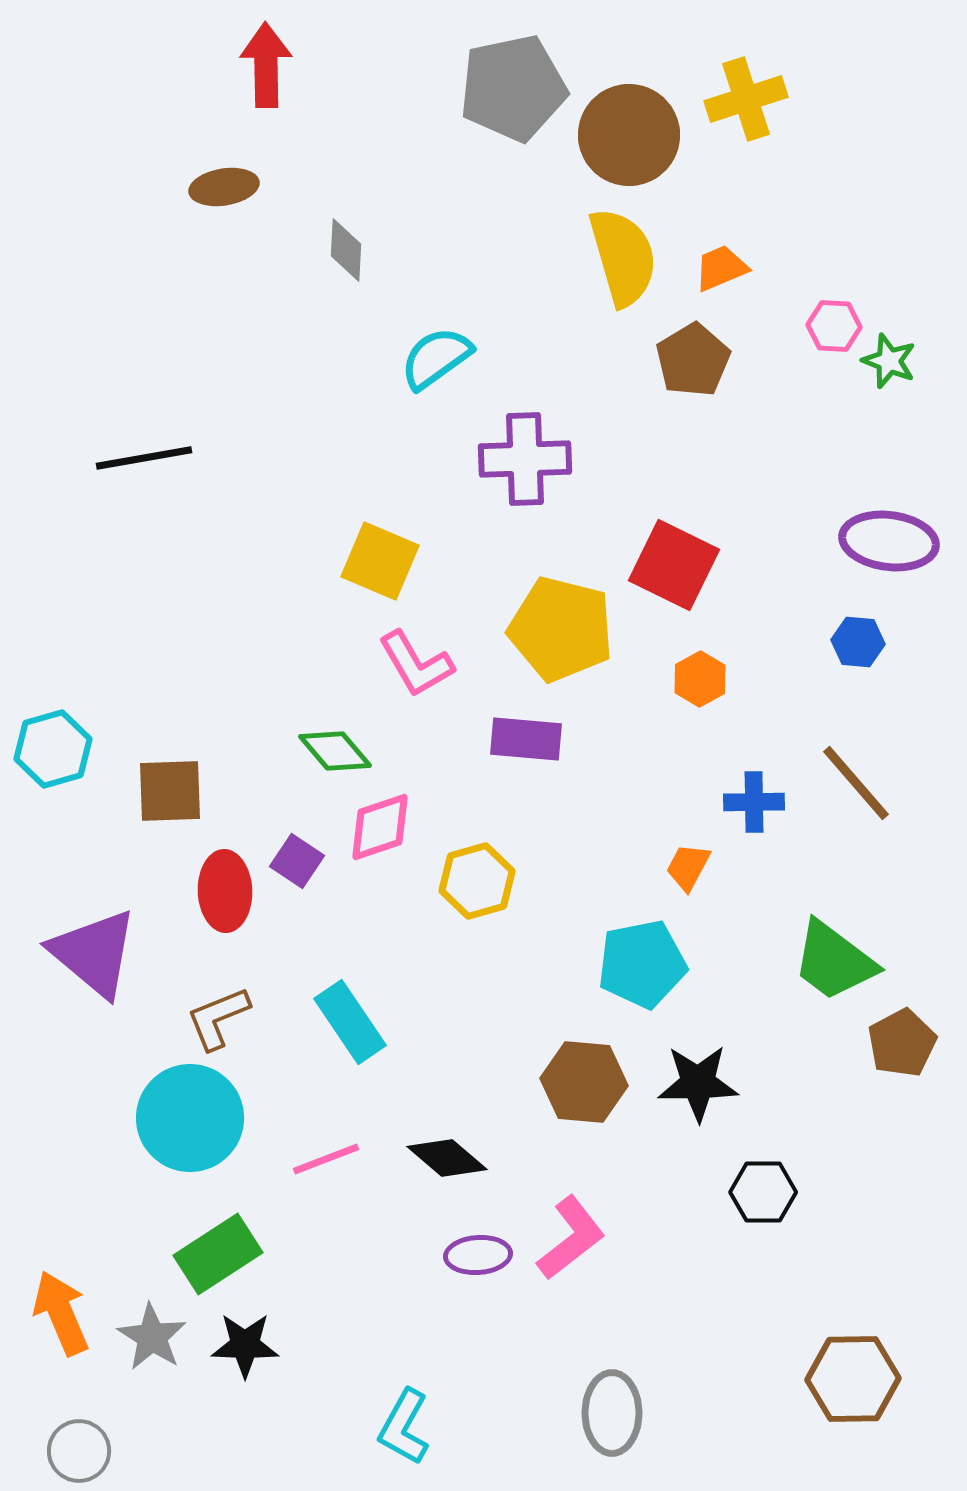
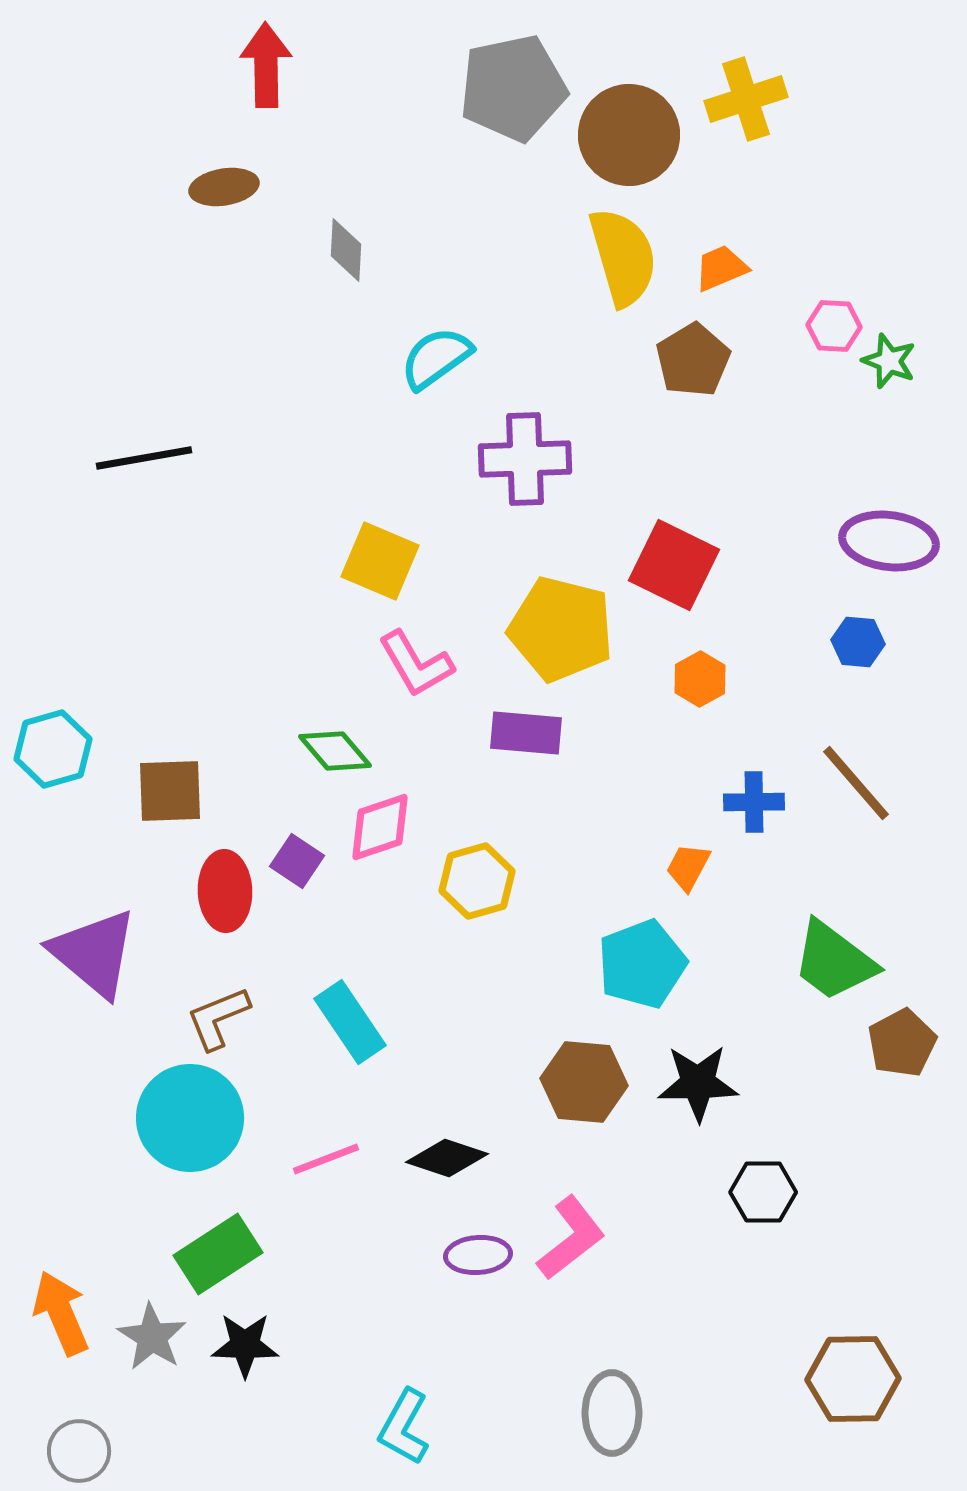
purple rectangle at (526, 739): moved 6 px up
cyan pentagon at (642, 964): rotated 10 degrees counterclockwise
black diamond at (447, 1158): rotated 22 degrees counterclockwise
